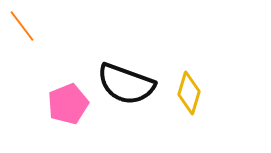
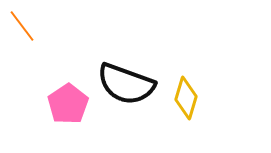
yellow diamond: moved 3 px left, 5 px down
pink pentagon: rotated 12 degrees counterclockwise
